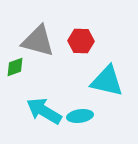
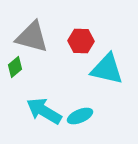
gray triangle: moved 6 px left, 4 px up
green diamond: rotated 20 degrees counterclockwise
cyan triangle: moved 12 px up
cyan ellipse: rotated 15 degrees counterclockwise
